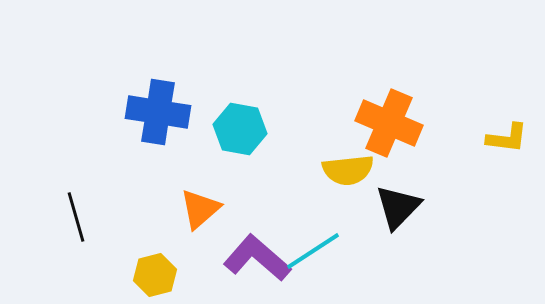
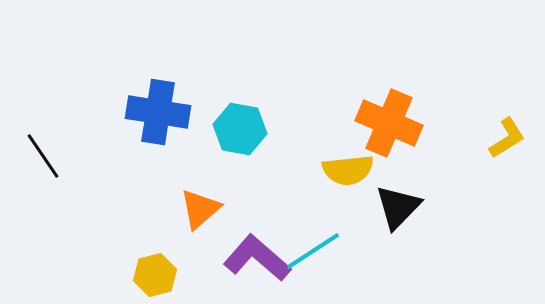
yellow L-shape: rotated 39 degrees counterclockwise
black line: moved 33 px left, 61 px up; rotated 18 degrees counterclockwise
